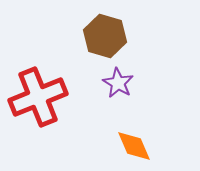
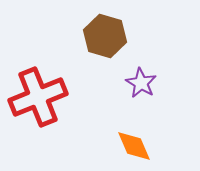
purple star: moved 23 px right
